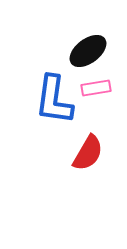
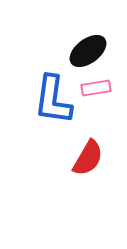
blue L-shape: moved 1 px left
red semicircle: moved 5 px down
